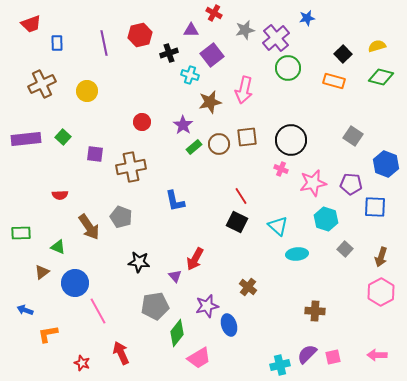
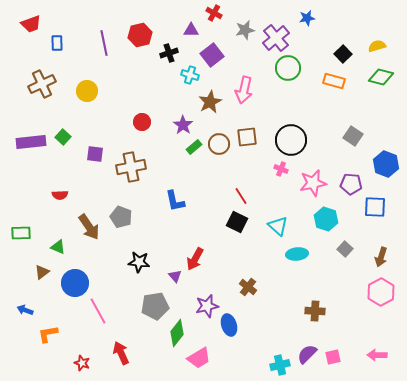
brown star at (210, 102): rotated 15 degrees counterclockwise
purple rectangle at (26, 139): moved 5 px right, 3 px down
